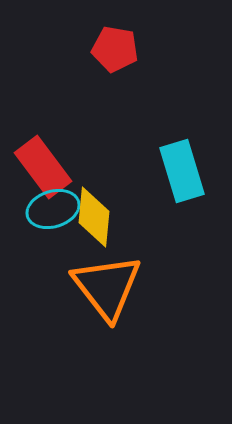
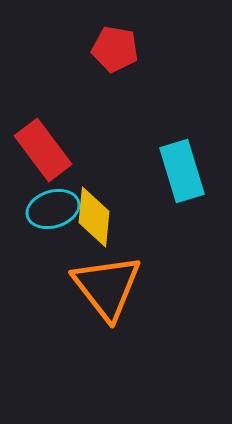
red rectangle: moved 17 px up
